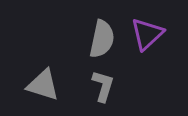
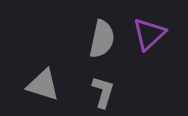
purple triangle: moved 2 px right
gray L-shape: moved 6 px down
